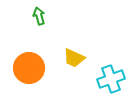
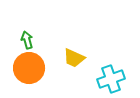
green arrow: moved 12 px left, 24 px down
